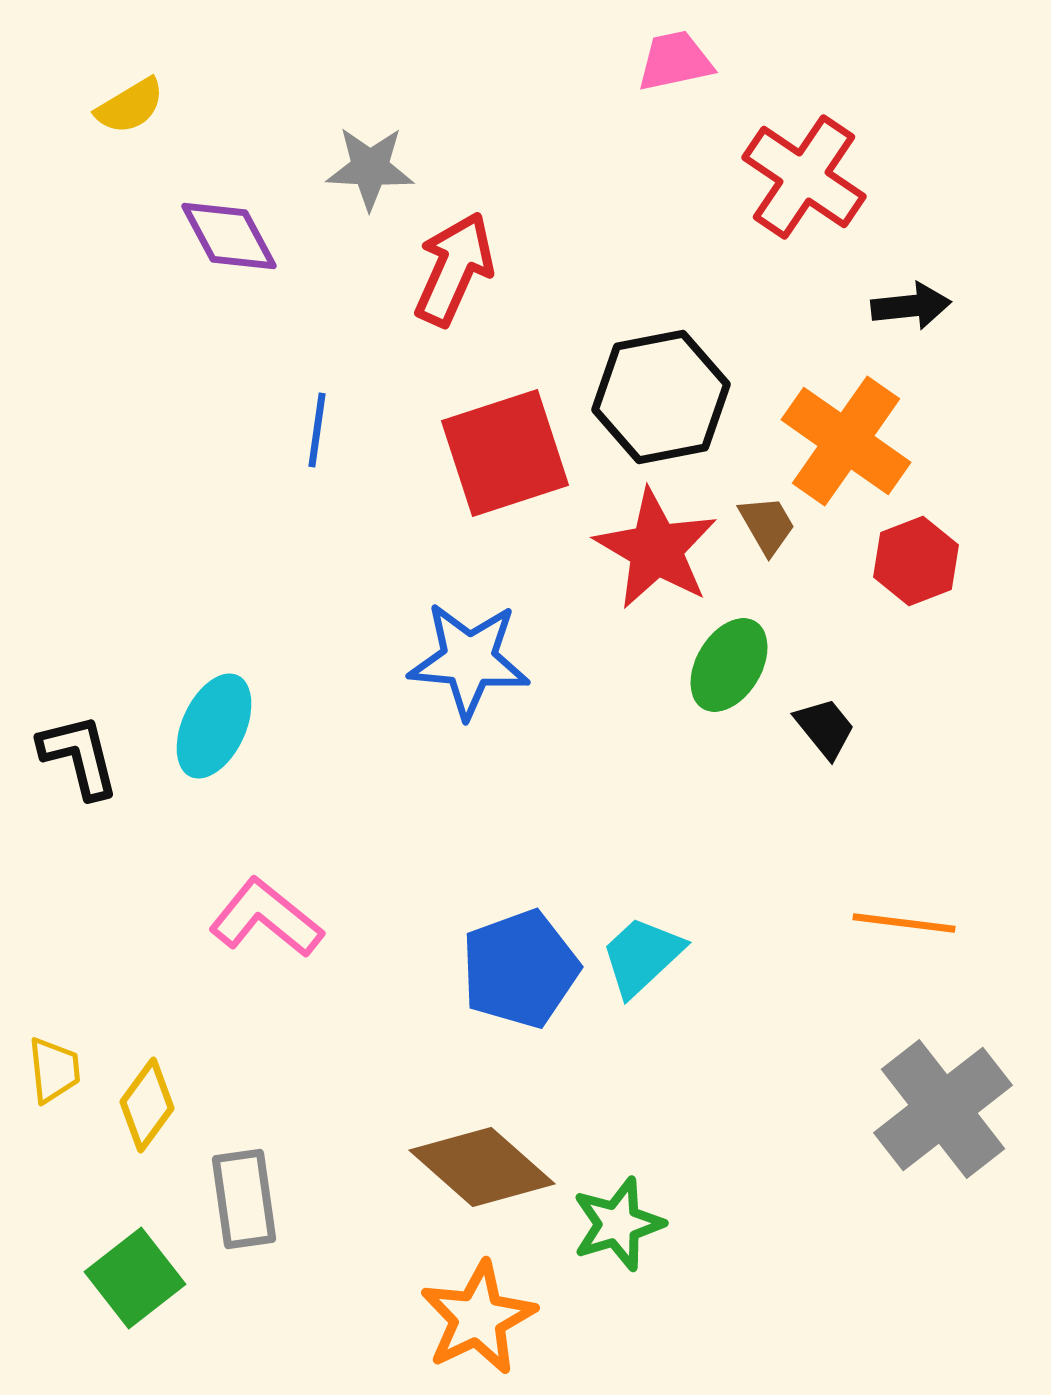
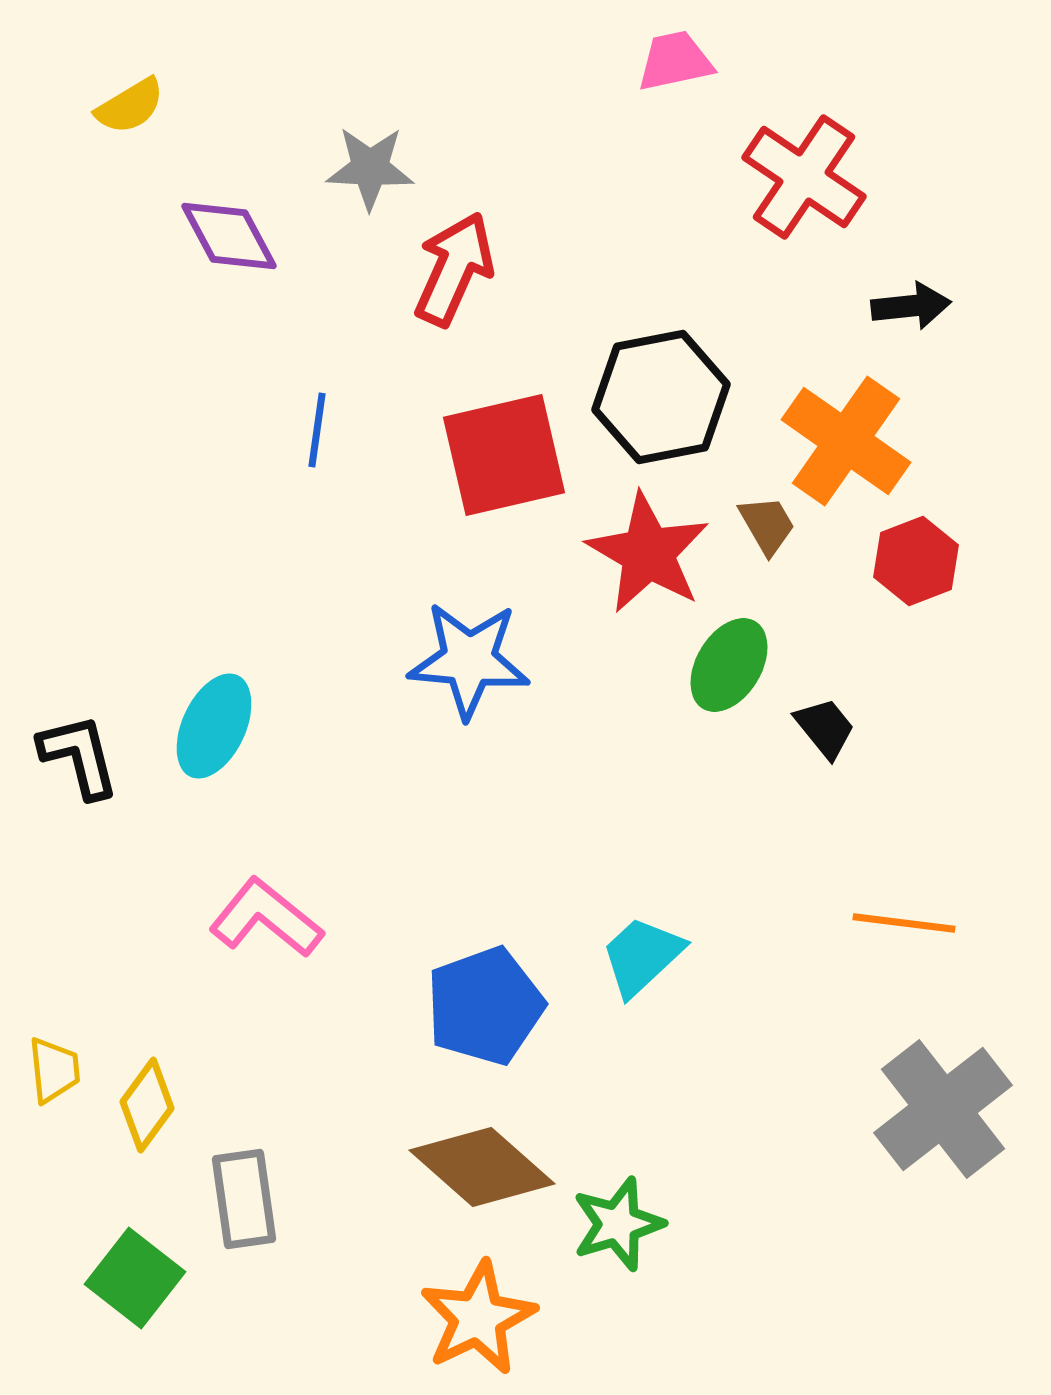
red square: moved 1 px left, 2 px down; rotated 5 degrees clockwise
red star: moved 8 px left, 4 px down
blue pentagon: moved 35 px left, 37 px down
green square: rotated 14 degrees counterclockwise
